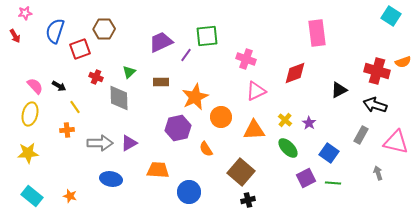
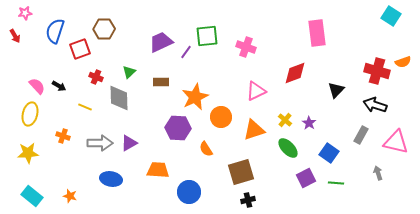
purple line at (186, 55): moved 3 px up
pink cross at (246, 59): moved 12 px up
pink semicircle at (35, 86): moved 2 px right
black triangle at (339, 90): moved 3 px left; rotated 18 degrees counterclockwise
yellow line at (75, 107): moved 10 px right; rotated 32 degrees counterclockwise
purple hexagon at (178, 128): rotated 15 degrees clockwise
orange cross at (67, 130): moved 4 px left, 6 px down; rotated 24 degrees clockwise
orange triangle at (254, 130): rotated 15 degrees counterclockwise
brown square at (241, 172): rotated 32 degrees clockwise
green line at (333, 183): moved 3 px right
